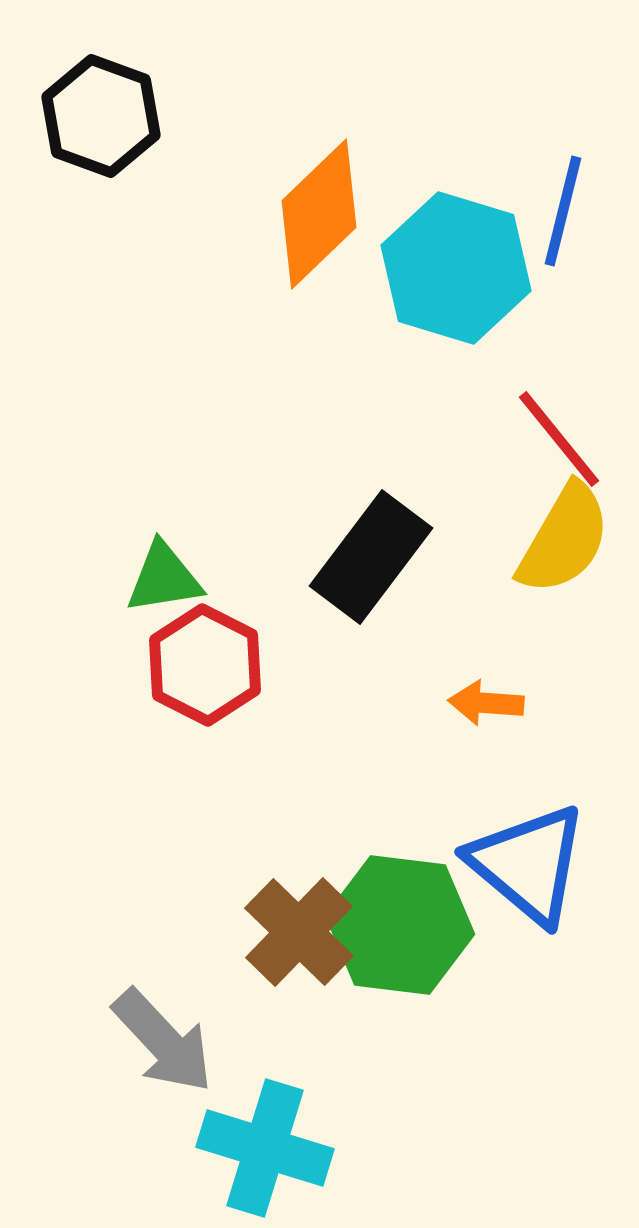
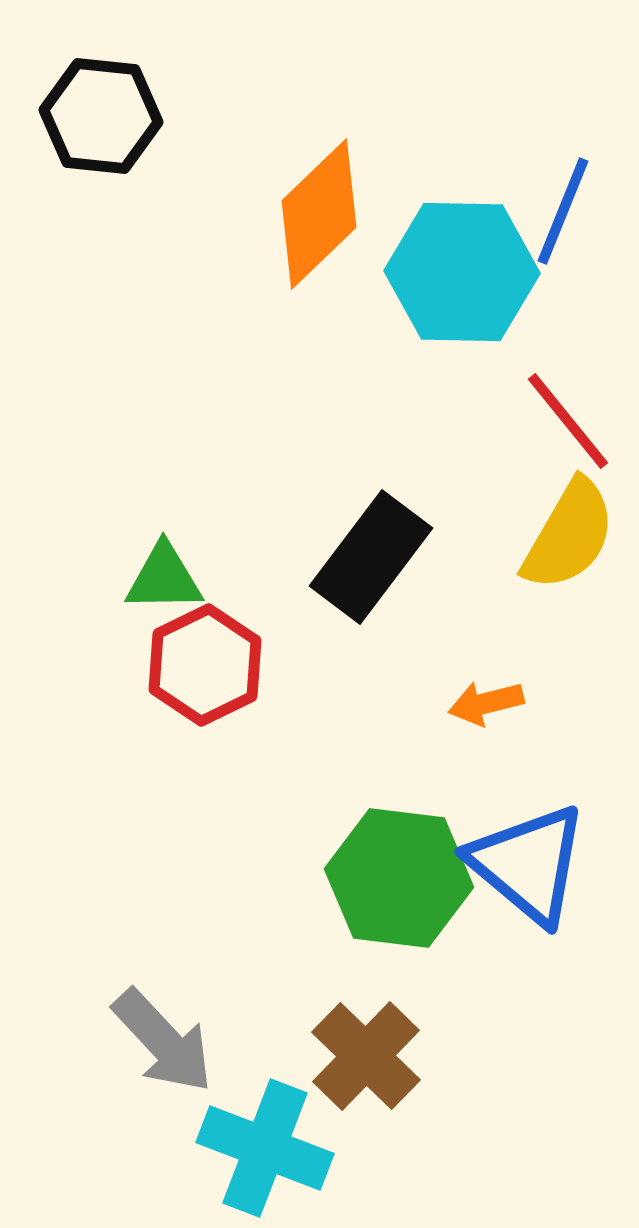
black hexagon: rotated 14 degrees counterclockwise
blue line: rotated 8 degrees clockwise
cyan hexagon: moved 6 px right, 4 px down; rotated 16 degrees counterclockwise
red line: moved 9 px right, 18 px up
yellow semicircle: moved 5 px right, 4 px up
green triangle: rotated 8 degrees clockwise
red hexagon: rotated 7 degrees clockwise
orange arrow: rotated 18 degrees counterclockwise
green hexagon: moved 1 px left, 47 px up
brown cross: moved 67 px right, 124 px down
cyan cross: rotated 4 degrees clockwise
